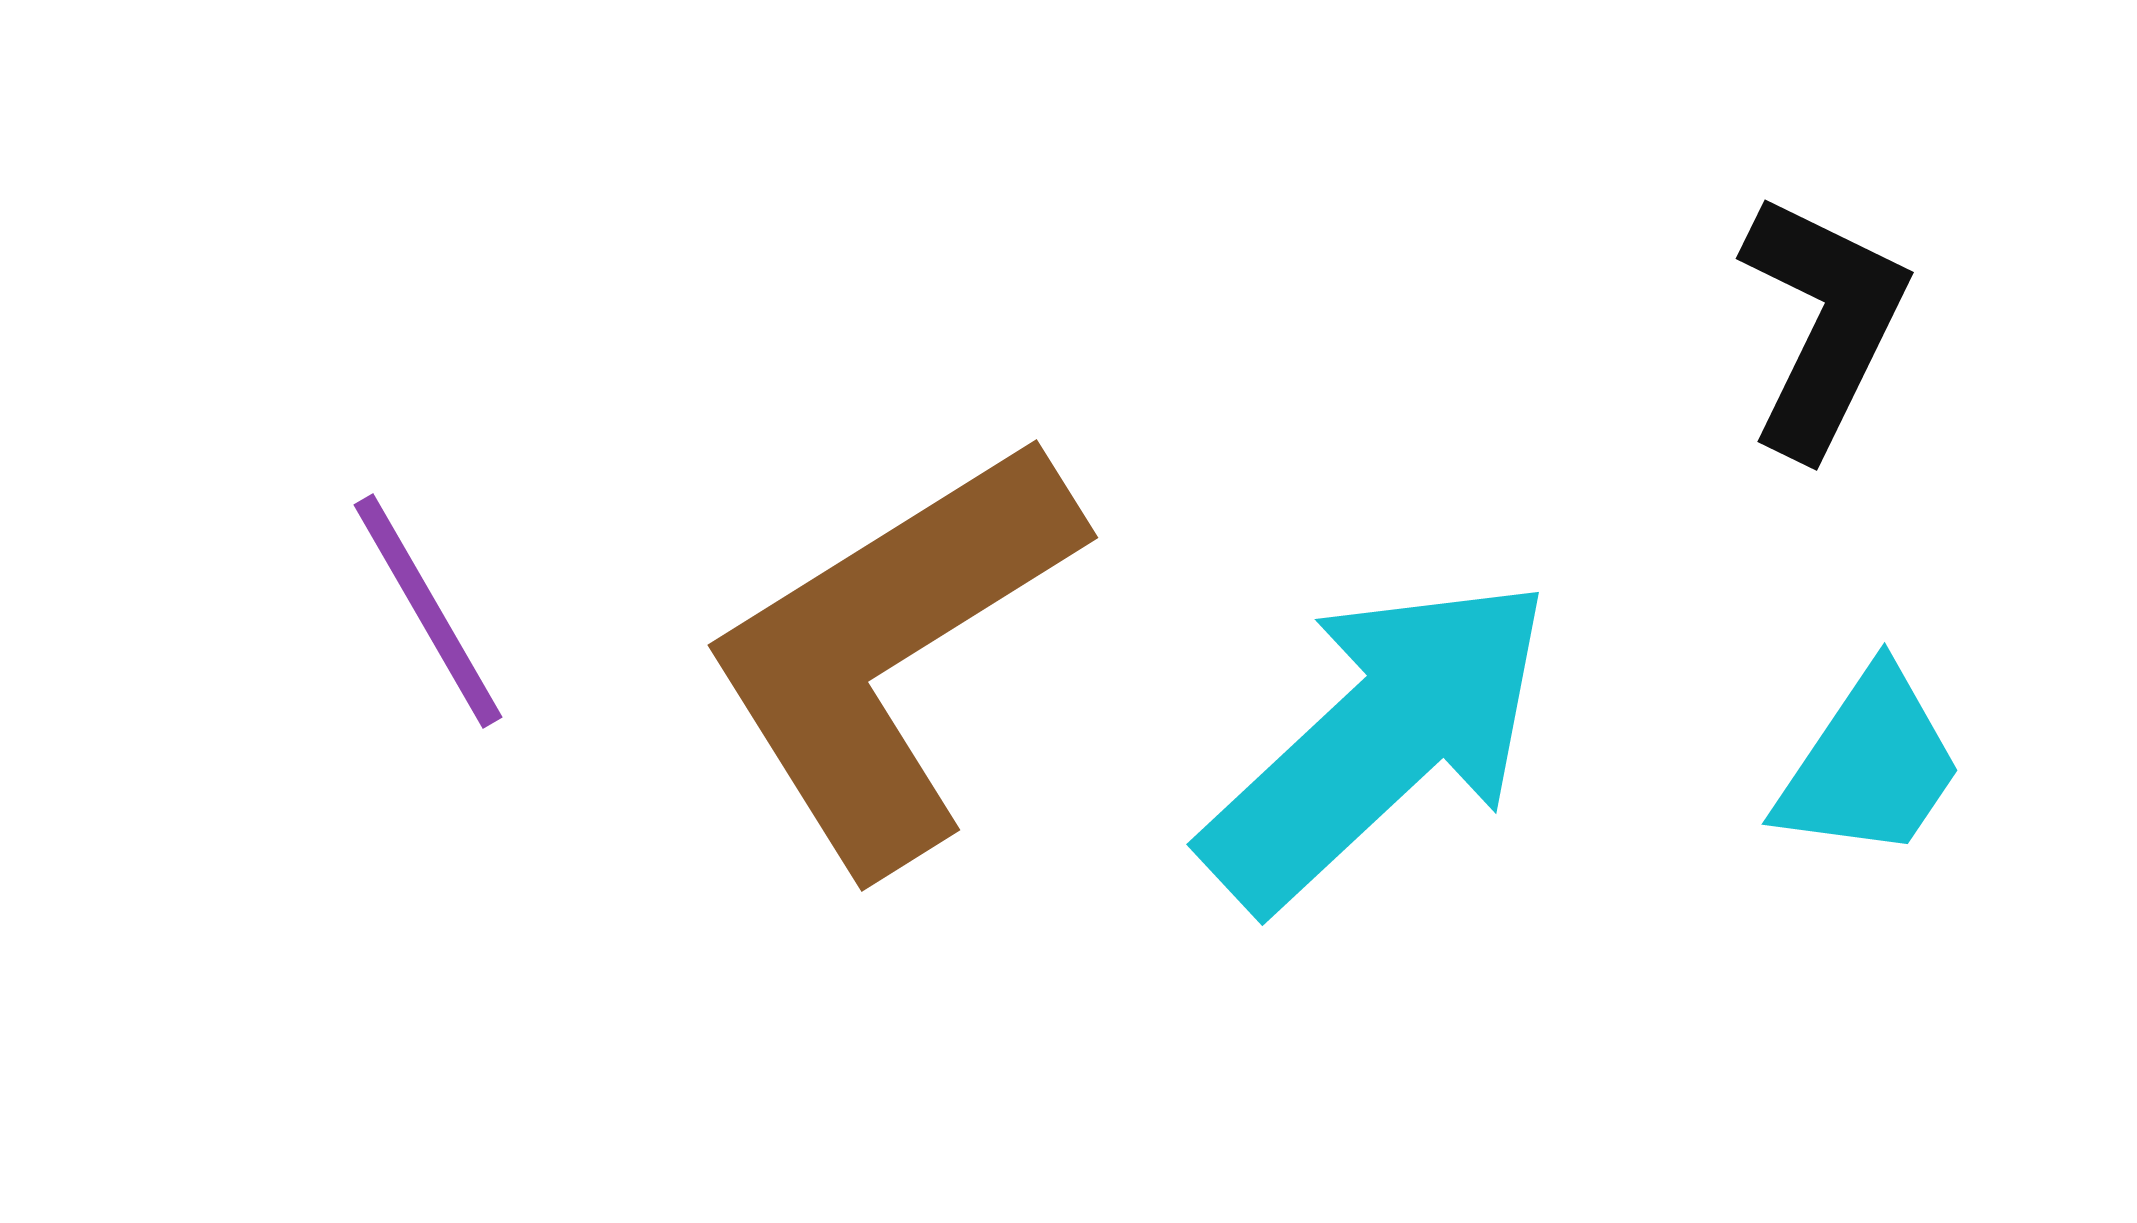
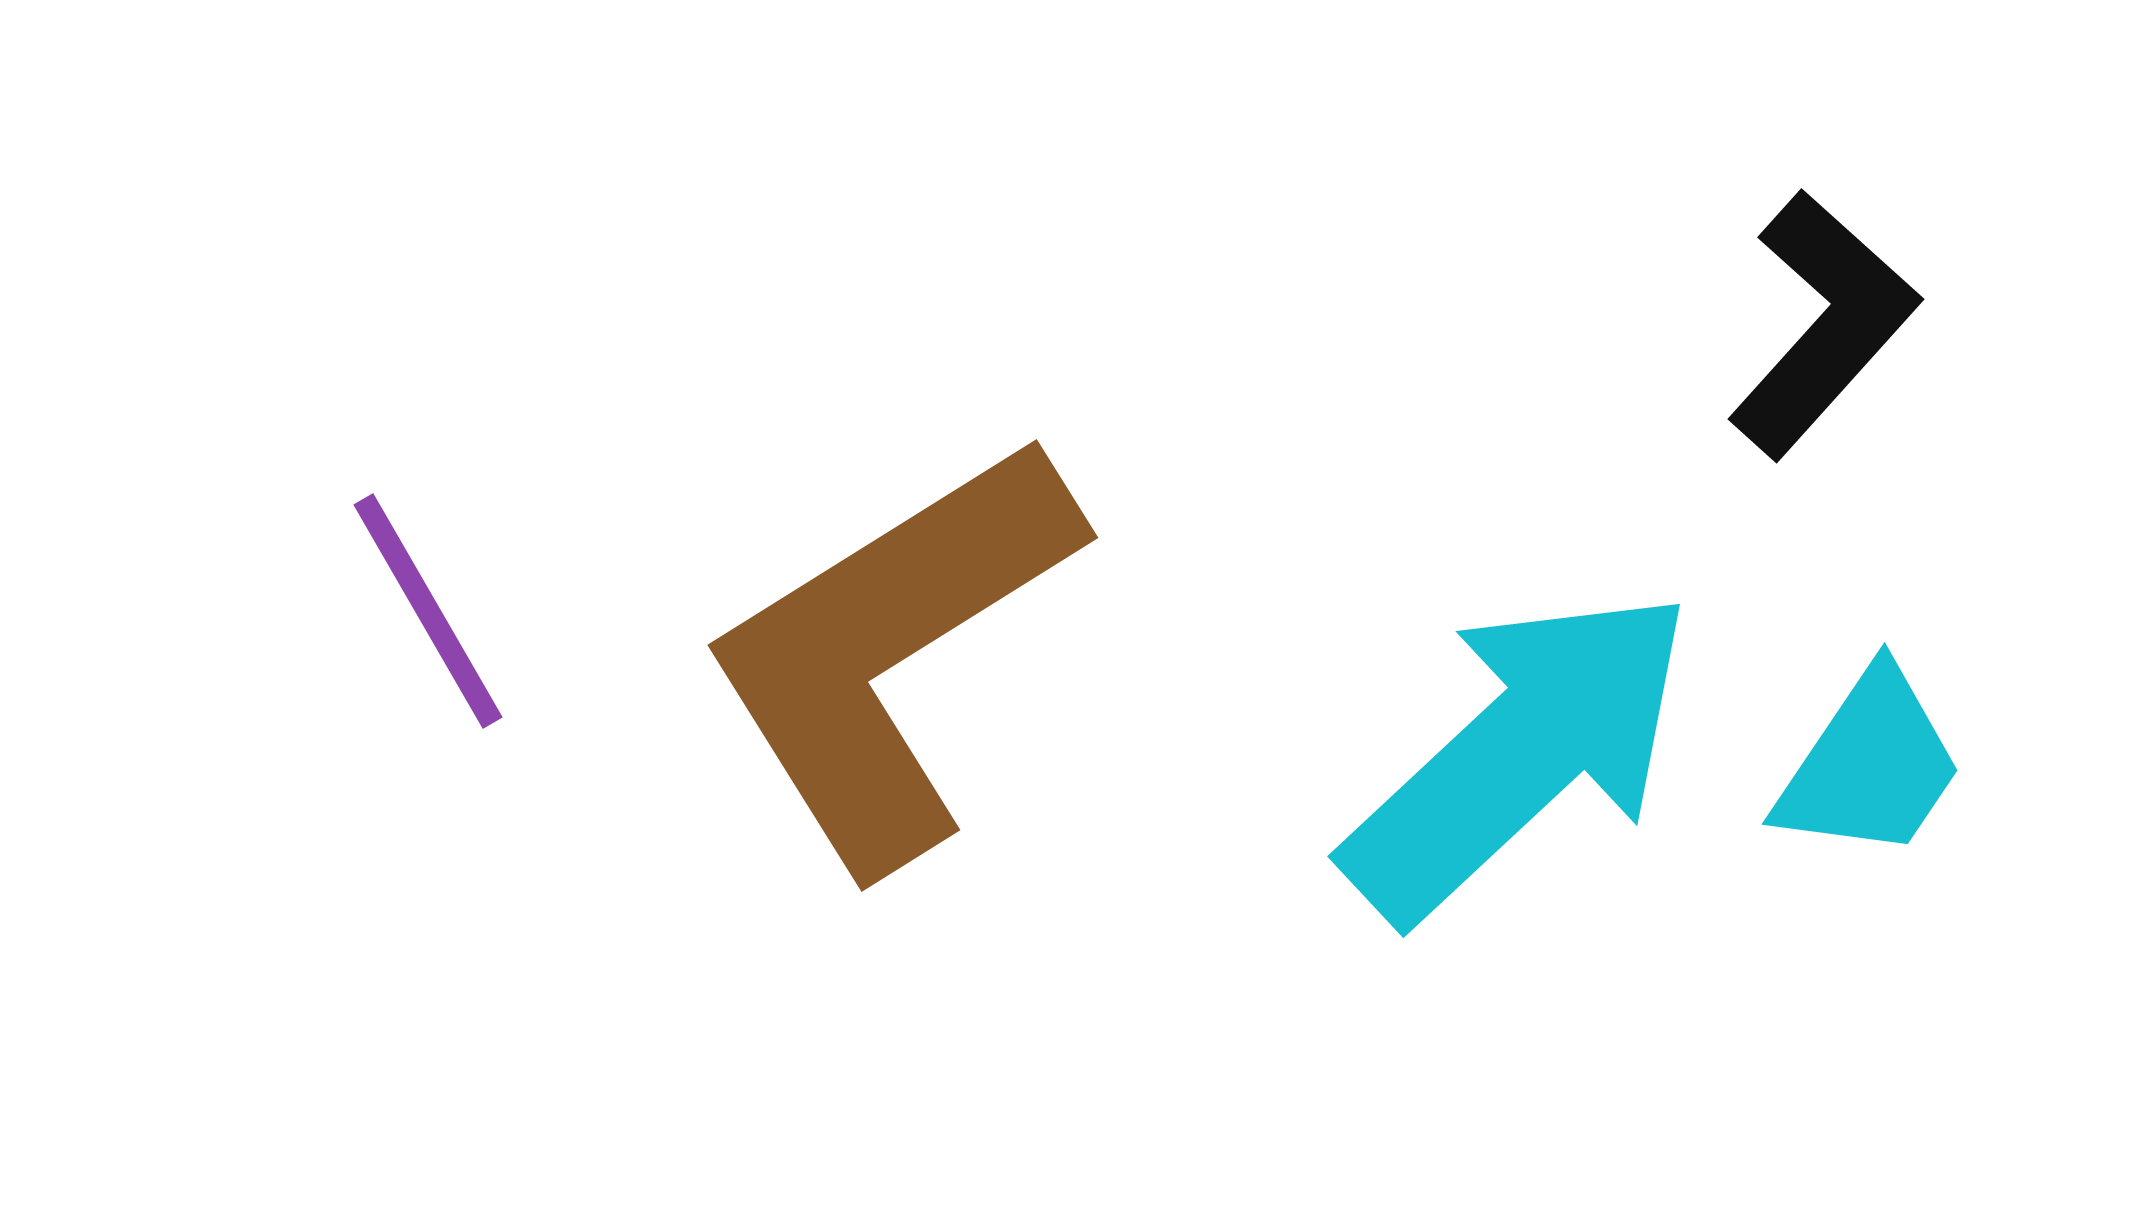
black L-shape: rotated 16 degrees clockwise
cyan arrow: moved 141 px right, 12 px down
